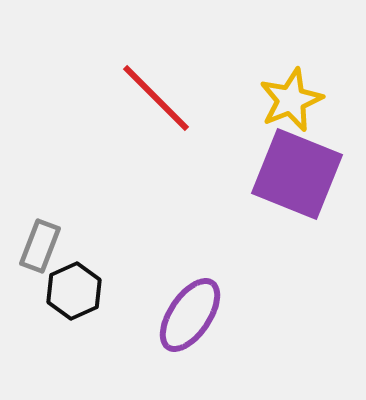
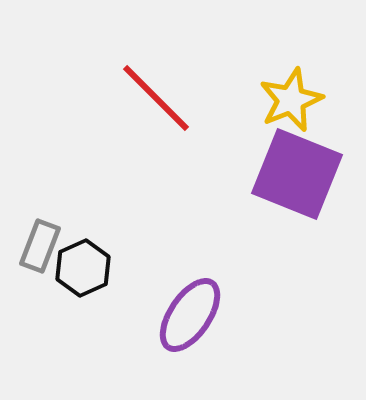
black hexagon: moved 9 px right, 23 px up
